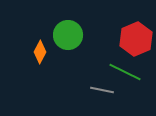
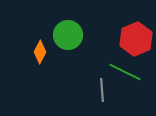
gray line: rotated 75 degrees clockwise
